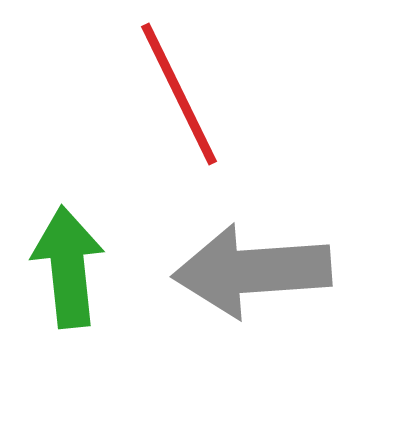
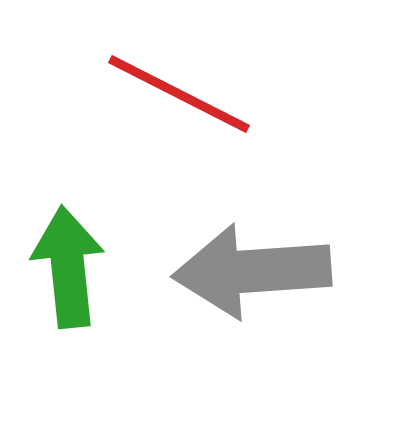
red line: rotated 37 degrees counterclockwise
